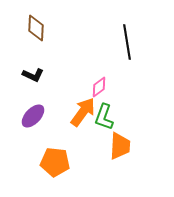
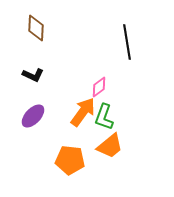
orange trapezoid: moved 10 px left; rotated 48 degrees clockwise
orange pentagon: moved 15 px right, 2 px up
